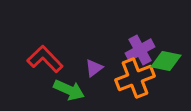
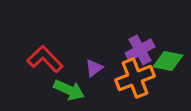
green diamond: moved 2 px right
